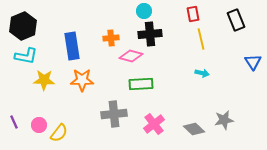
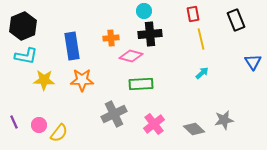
cyan arrow: rotated 56 degrees counterclockwise
gray cross: rotated 20 degrees counterclockwise
